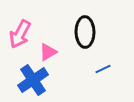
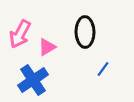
pink triangle: moved 1 px left, 5 px up
blue line: rotated 28 degrees counterclockwise
